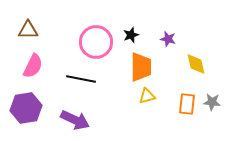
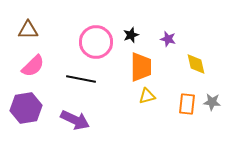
pink semicircle: rotated 20 degrees clockwise
